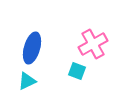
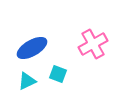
blue ellipse: rotated 44 degrees clockwise
cyan square: moved 19 px left, 3 px down
